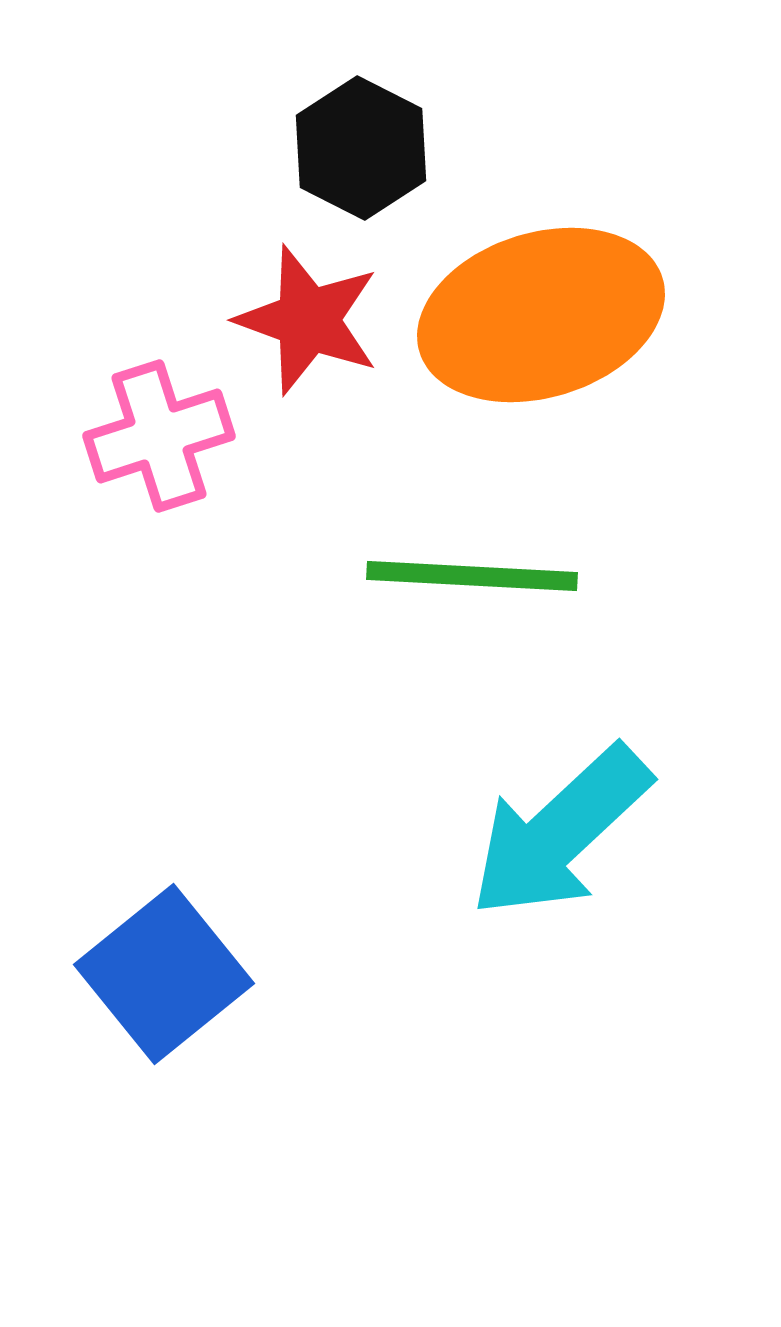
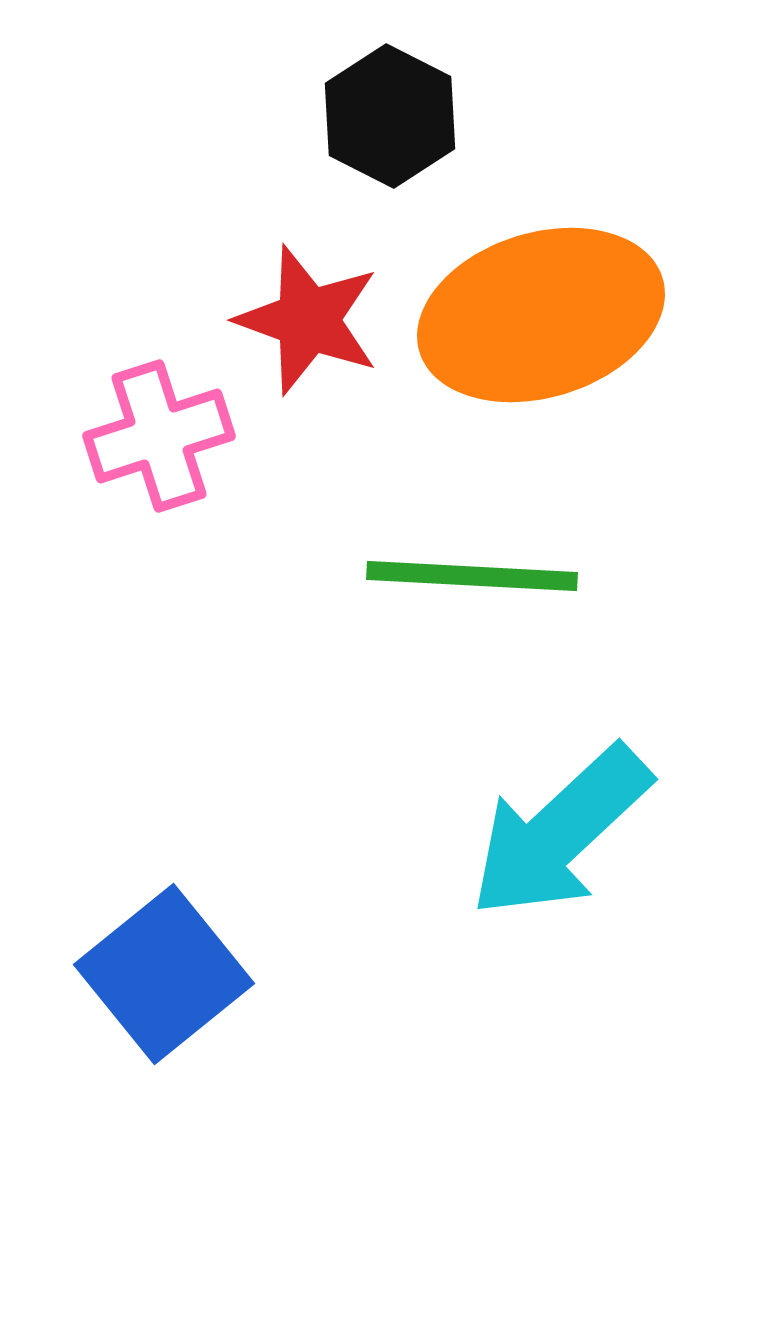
black hexagon: moved 29 px right, 32 px up
